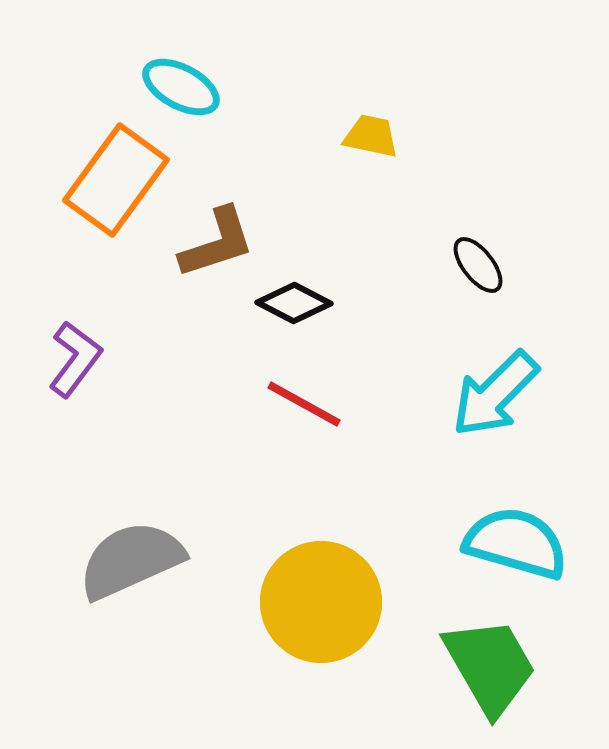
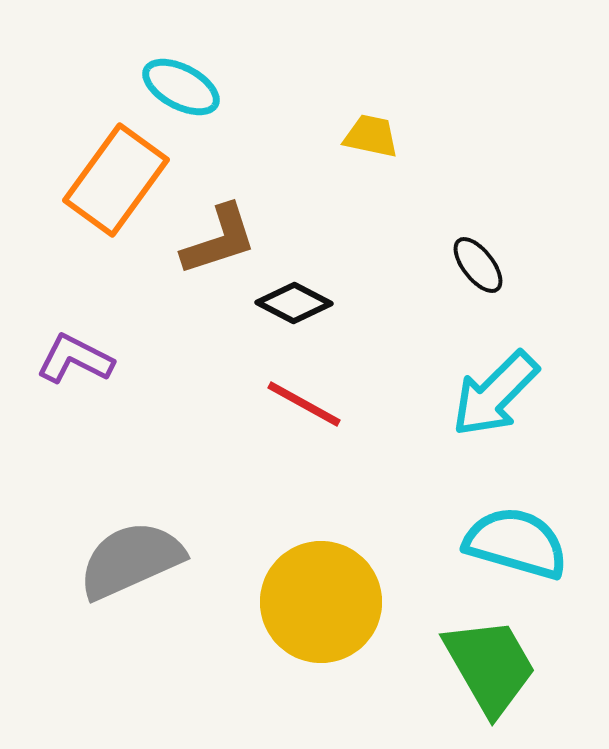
brown L-shape: moved 2 px right, 3 px up
purple L-shape: rotated 100 degrees counterclockwise
